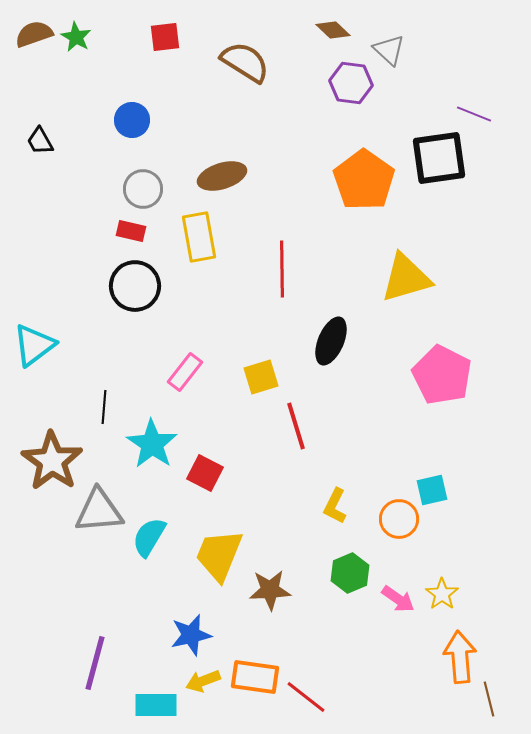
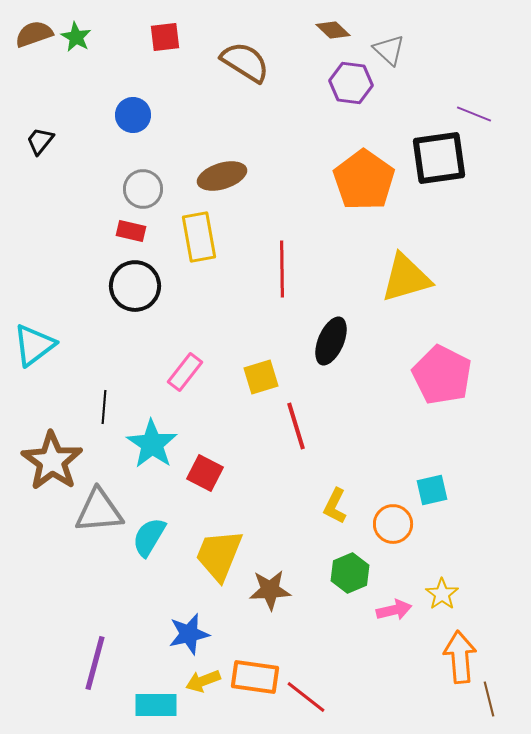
blue circle at (132, 120): moved 1 px right, 5 px up
black trapezoid at (40, 141): rotated 68 degrees clockwise
orange circle at (399, 519): moved 6 px left, 5 px down
pink arrow at (398, 599): moved 4 px left, 11 px down; rotated 48 degrees counterclockwise
blue star at (191, 635): moved 2 px left, 1 px up
